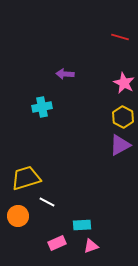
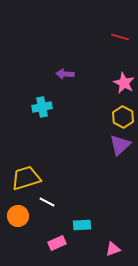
purple triangle: rotated 15 degrees counterclockwise
pink triangle: moved 22 px right, 3 px down
